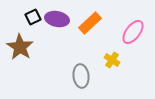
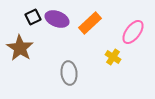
purple ellipse: rotated 10 degrees clockwise
brown star: moved 1 px down
yellow cross: moved 1 px right, 3 px up
gray ellipse: moved 12 px left, 3 px up
